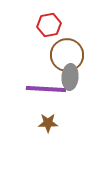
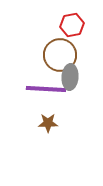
red hexagon: moved 23 px right
brown circle: moved 7 px left
